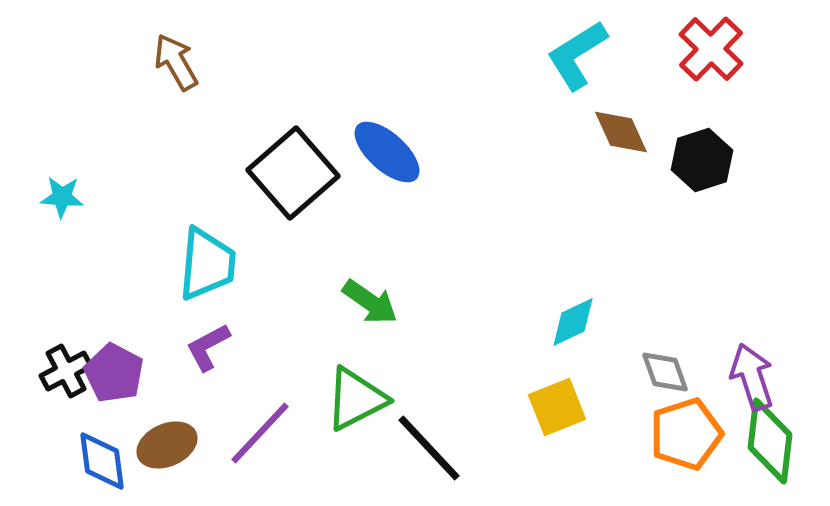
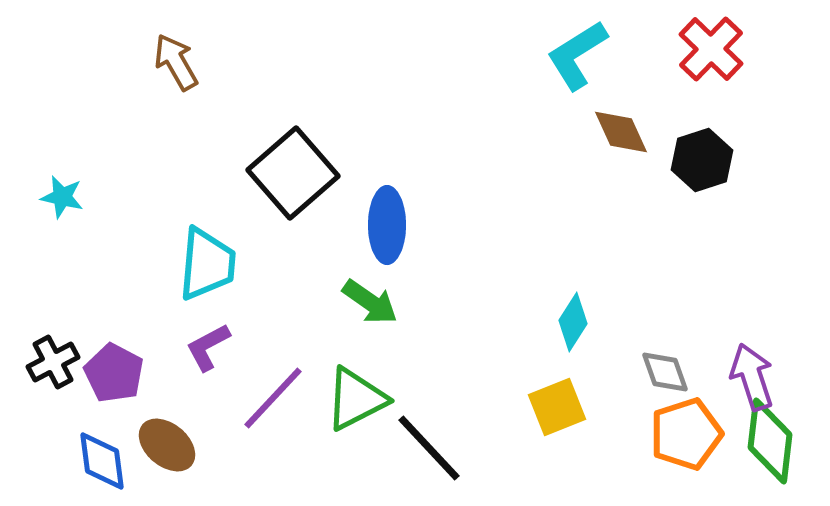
blue ellipse: moved 73 px down; rotated 48 degrees clockwise
cyan star: rotated 9 degrees clockwise
cyan diamond: rotated 32 degrees counterclockwise
black cross: moved 13 px left, 9 px up
purple line: moved 13 px right, 35 px up
brown ellipse: rotated 64 degrees clockwise
